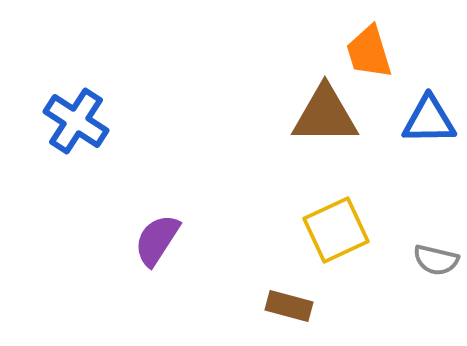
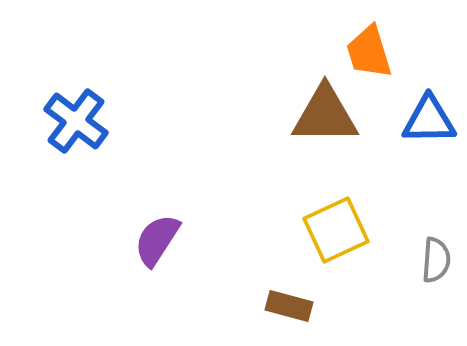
blue cross: rotated 4 degrees clockwise
gray semicircle: rotated 99 degrees counterclockwise
